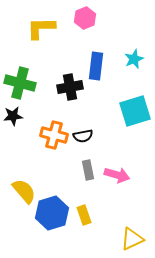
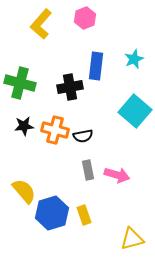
yellow L-shape: moved 4 px up; rotated 48 degrees counterclockwise
cyan square: rotated 32 degrees counterclockwise
black star: moved 11 px right, 10 px down
orange cross: moved 1 px right, 5 px up
yellow triangle: rotated 10 degrees clockwise
